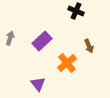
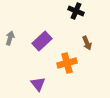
brown arrow: moved 2 px left, 3 px up
orange cross: rotated 24 degrees clockwise
